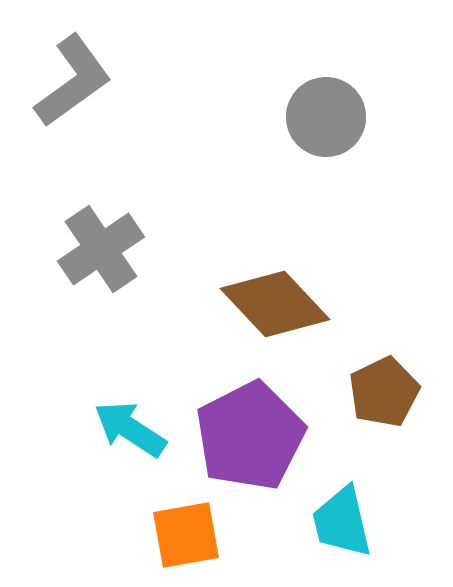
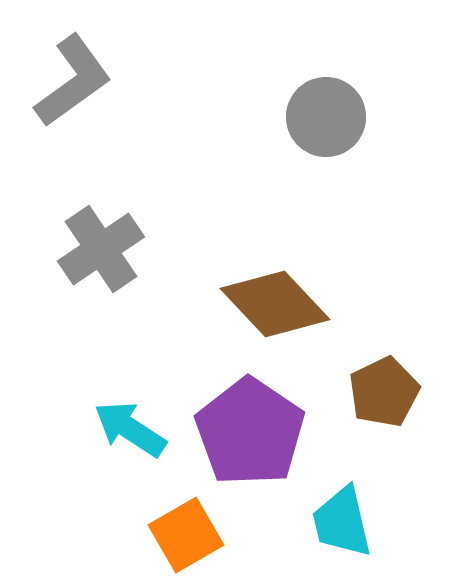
purple pentagon: moved 4 px up; rotated 11 degrees counterclockwise
orange square: rotated 20 degrees counterclockwise
